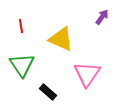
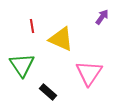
red line: moved 11 px right
pink triangle: moved 2 px right, 1 px up
